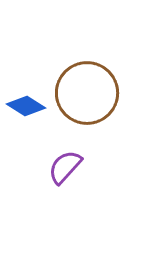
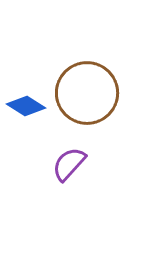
purple semicircle: moved 4 px right, 3 px up
